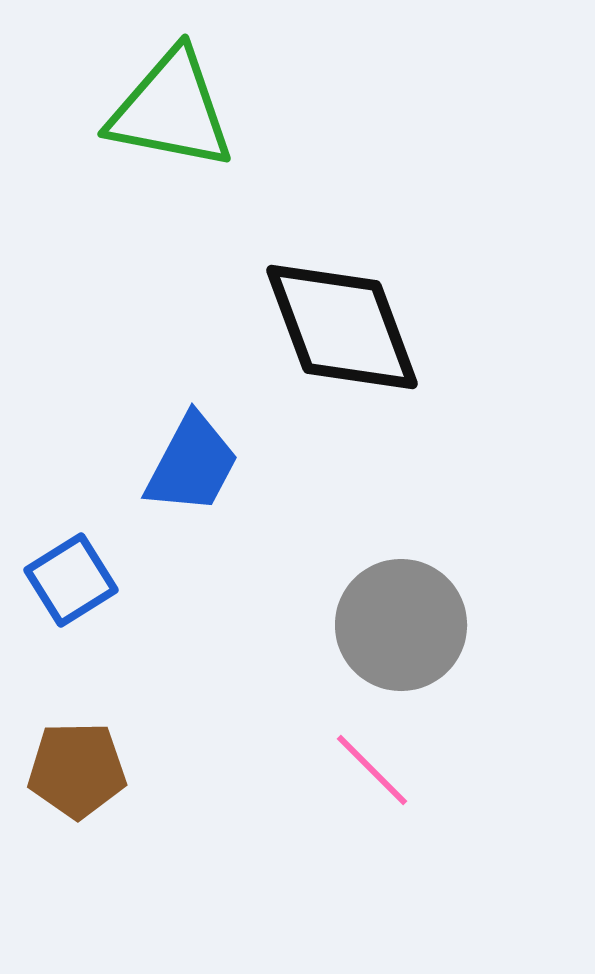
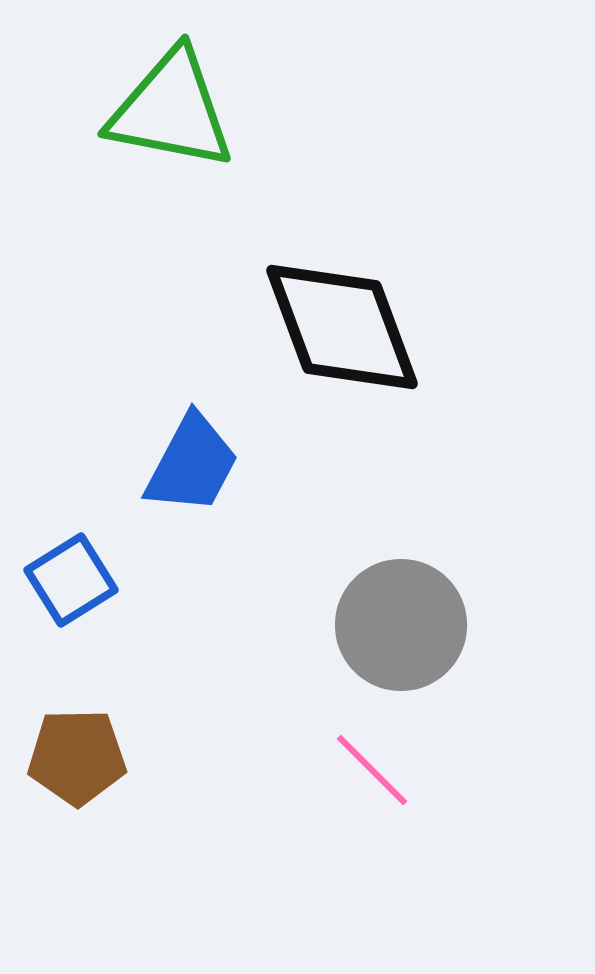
brown pentagon: moved 13 px up
